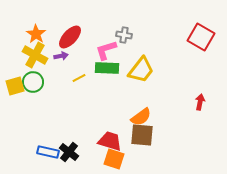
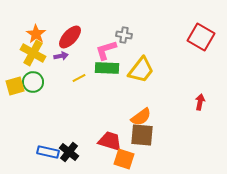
yellow cross: moved 2 px left, 2 px up
orange square: moved 10 px right
